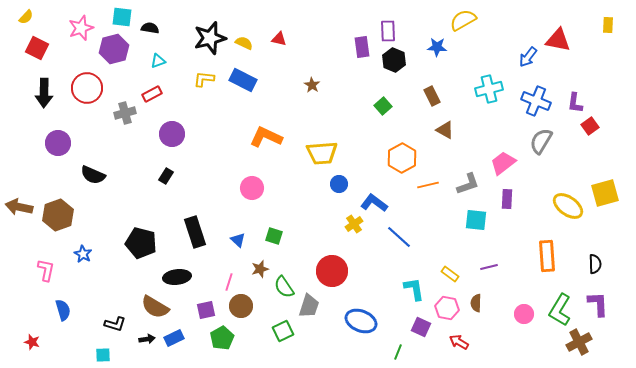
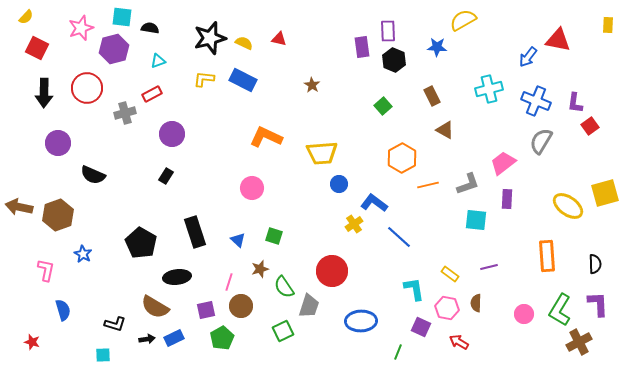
black pentagon at (141, 243): rotated 16 degrees clockwise
blue ellipse at (361, 321): rotated 24 degrees counterclockwise
